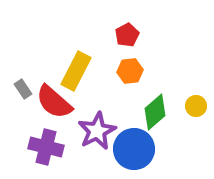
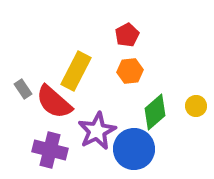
purple cross: moved 4 px right, 3 px down
